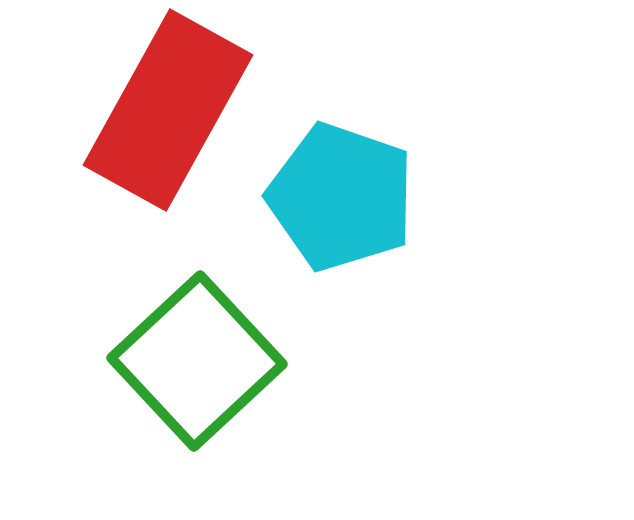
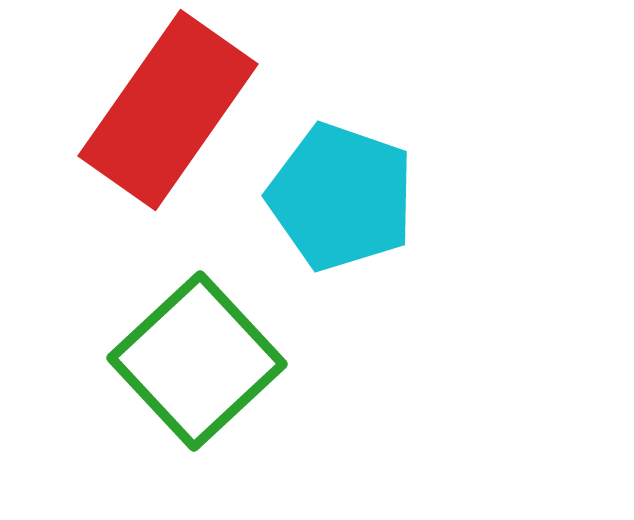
red rectangle: rotated 6 degrees clockwise
